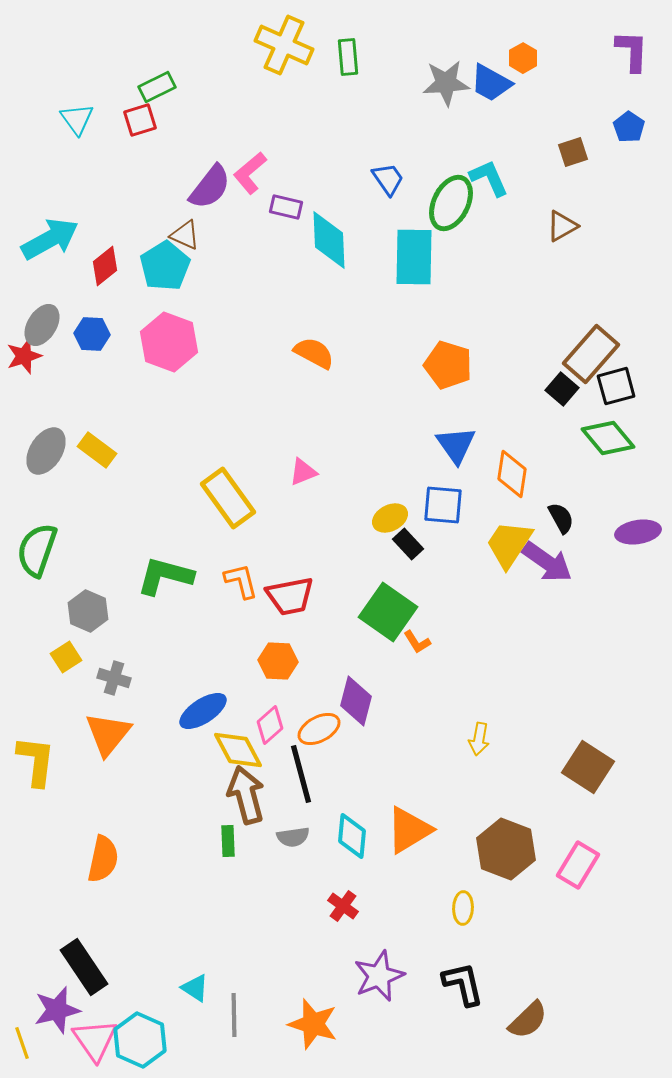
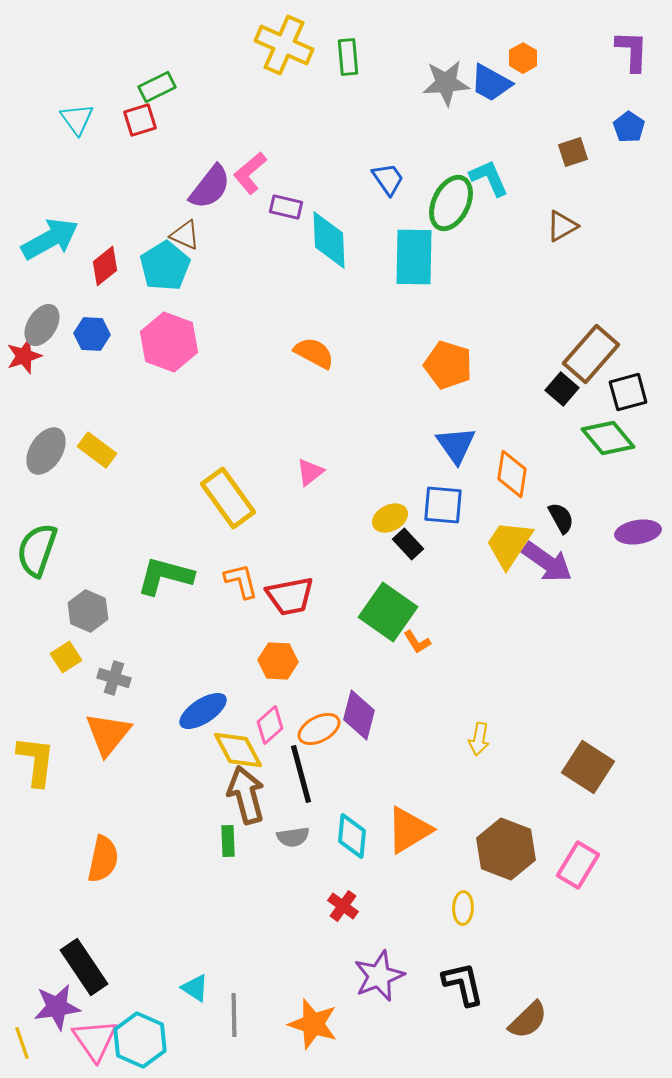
black square at (616, 386): moved 12 px right, 6 px down
pink triangle at (303, 472): moved 7 px right; rotated 16 degrees counterclockwise
purple diamond at (356, 701): moved 3 px right, 14 px down
purple star at (57, 1010): moved 3 px up; rotated 6 degrees clockwise
